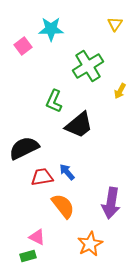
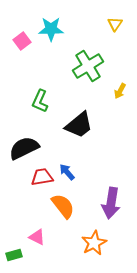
pink square: moved 1 px left, 5 px up
green L-shape: moved 14 px left
orange star: moved 4 px right, 1 px up
green rectangle: moved 14 px left, 1 px up
